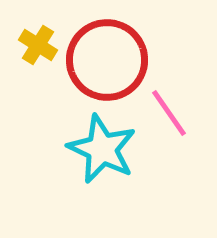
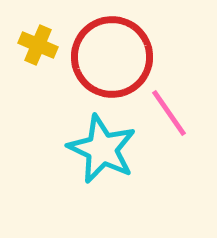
yellow cross: rotated 9 degrees counterclockwise
red circle: moved 5 px right, 3 px up
